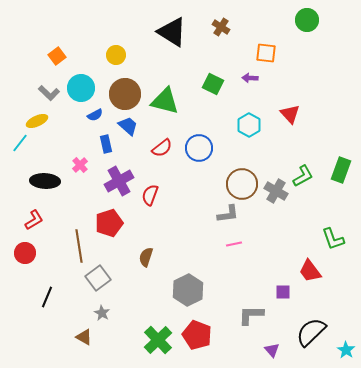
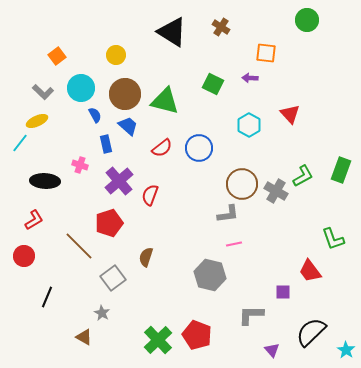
gray L-shape at (49, 93): moved 6 px left, 1 px up
blue semicircle at (95, 115): rotated 91 degrees counterclockwise
pink cross at (80, 165): rotated 28 degrees counterclockwise
purple cross at (119, 181): rotated 12 degrees counterclockwise
brown line at (79, 246): rotated 36 degrees counterclockwise
red circle at (25, 253): moved 1 px left, 3 px down
gray square at (98, 278): moved 15 px right
gray hexagon at (188, 290): moved 22 px right, 15 px up; rotated 20 degrees counterclockwise
